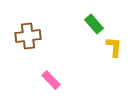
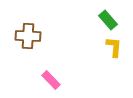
green rectangle: moved 14 px right, 4 px up
brown cross: rotated 10 degrees clockwise
